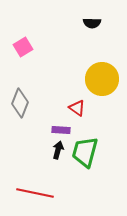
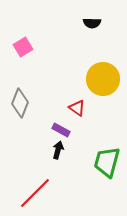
yellow circle: moved 1 px right
purple rectangle: rotated 24 degrees clockwise
green trapezoid: moved 22 px right, 10 px down
red line: rotated 57 degrees counterclockwise
